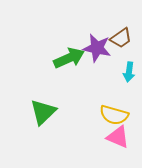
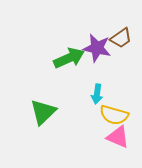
cyan arrow: moved 32 px left, 22 px down
